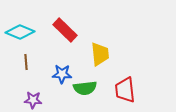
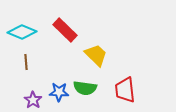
cyan diamond: moved 2 px right
yellow trapezoid: moved 4 px left, 1 px down; rotated 40 degrees counterclockwise
blue star: moved 3 px left, 18 px down
green semicircle: rotated 15 degrees clockwise
purple star: rotated 30 degrees clockwise
